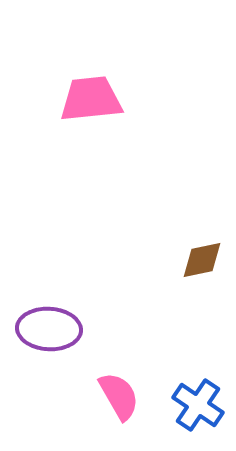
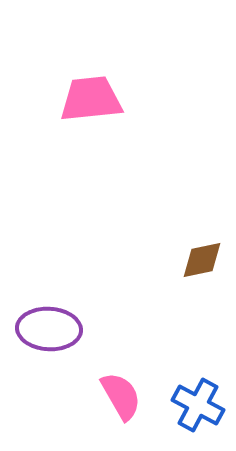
pink semicircle: moved 2 px right
blue cross: rotated 6 degrees counterclockwise
